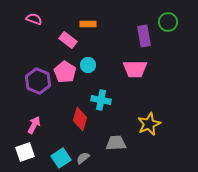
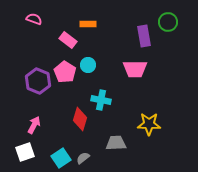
yellow star: rotated 25 degrees clockwise
